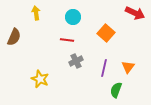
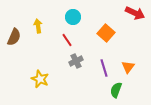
yellow arrow: moved 2 px right, 13 px down
red line: rotated 48 degrees clockwise
purple line: rotated 30 degrees counterclockwise
